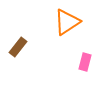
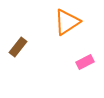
pink rectangle: rotated 48 degrees clockwise
